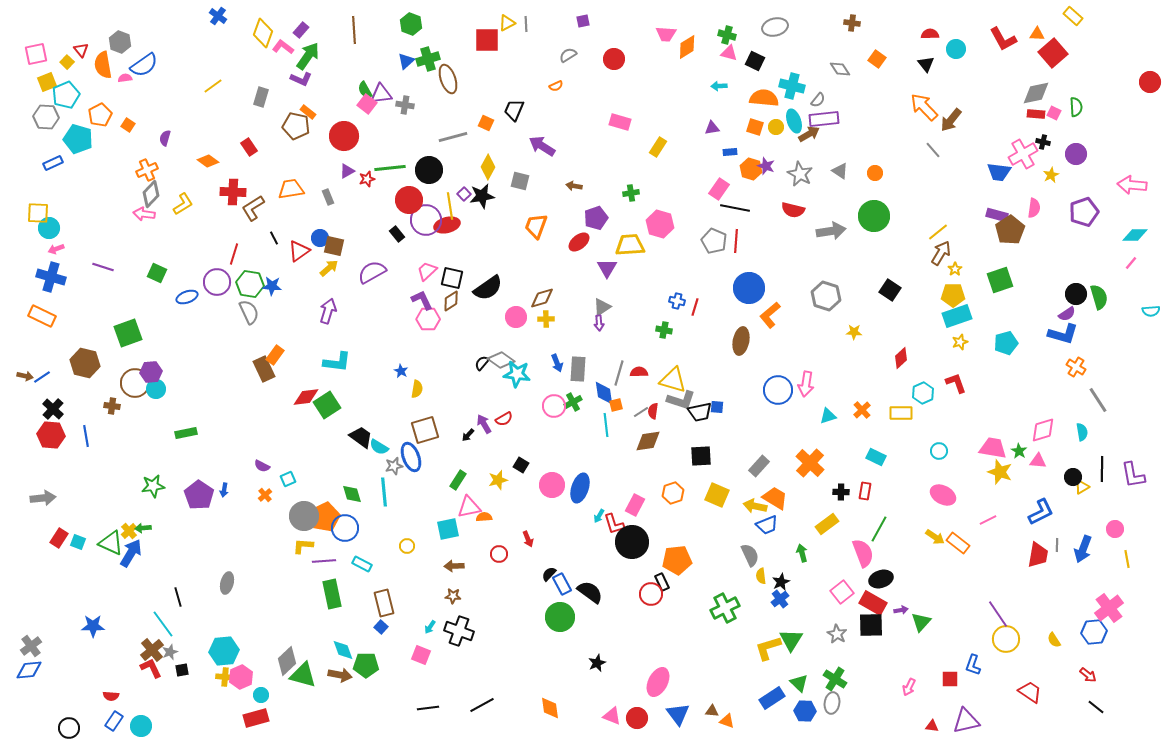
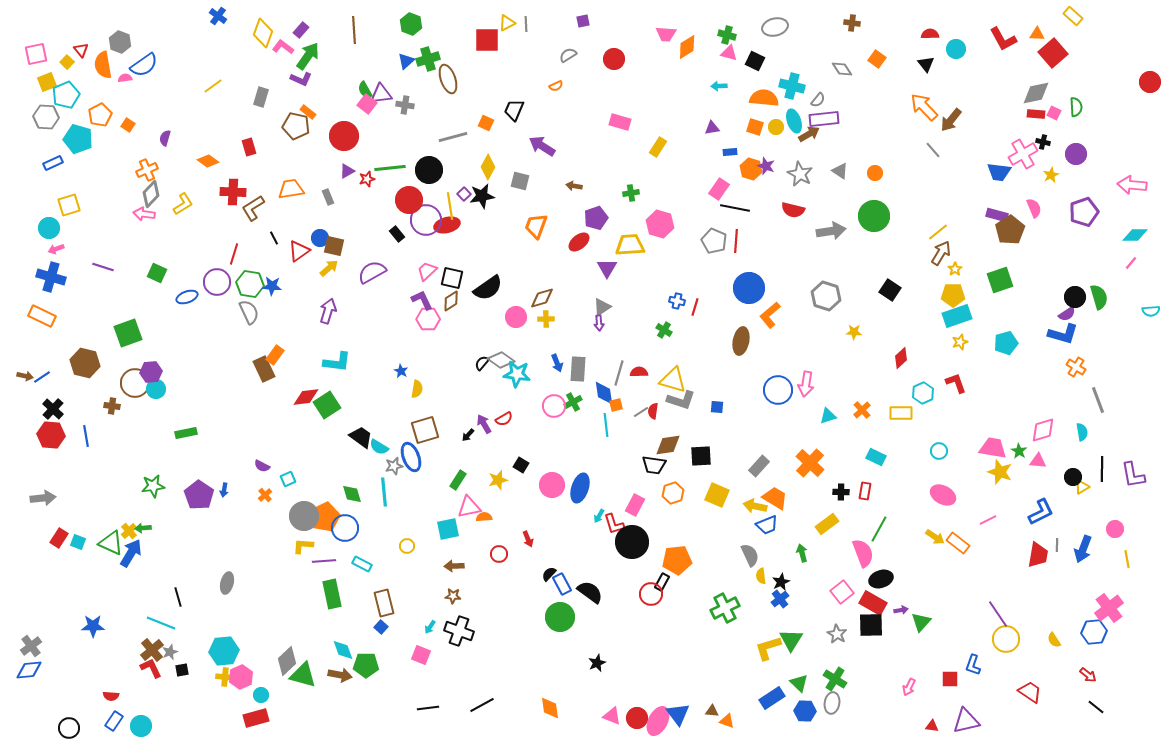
gray diamond at (840, 69): moved 2 px right
red rectangle at (249, 147): rotated 18 degrees clockwise
pink semicircle at (1034, 208): rotated 30 degrees counterclockwise
yellow square at (38, 213): moved 31 px right, 8 px up; rotated 20 degrees counterclockwise
black circle at (1076, 294): moved 1 px left, 3 px down
green cross at (664, 330): rotated 21 degrees clockwise
gray line at (1098, 400): rotated 12 degrees clockwise
black trapezoid at (700, 412): moved 46 px left, 53 px down; rotated 20 degrees clockwise
brown diamond at (648, 441): moved 20 px right, 4 px down
black rectangle at (662, 582): rotated 54 degrees clockwise
cyan line at (163, 624): moved 2 px left, 1 px up; rotated 32 degrees counterclockwise
pink ellipse at (658, 682): moved 39 px down
